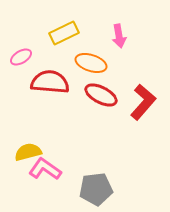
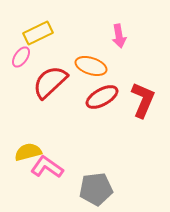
yellow rectangle: moved 26 px left
pink ellipse: rotated 25 degrees counterclockwise
orange ellipse: moved 3 px down
red semicircle: rotated 48 degrees counterclockwise
red ellipse: moved 1 px right, 2 px down; rotated 56 degrees counterclockwise
red L-shape: moved 2 px up; rotated 18 degrees counterclockwise
pink L-shape: moved 2 px right, 2 px up
